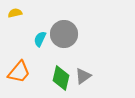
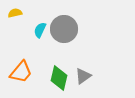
gray circle: moved 5 px up
cyan semicircle: moved 9 px up
orange trapezoid: moved 2 px right
green diamond: moved 2 px left
